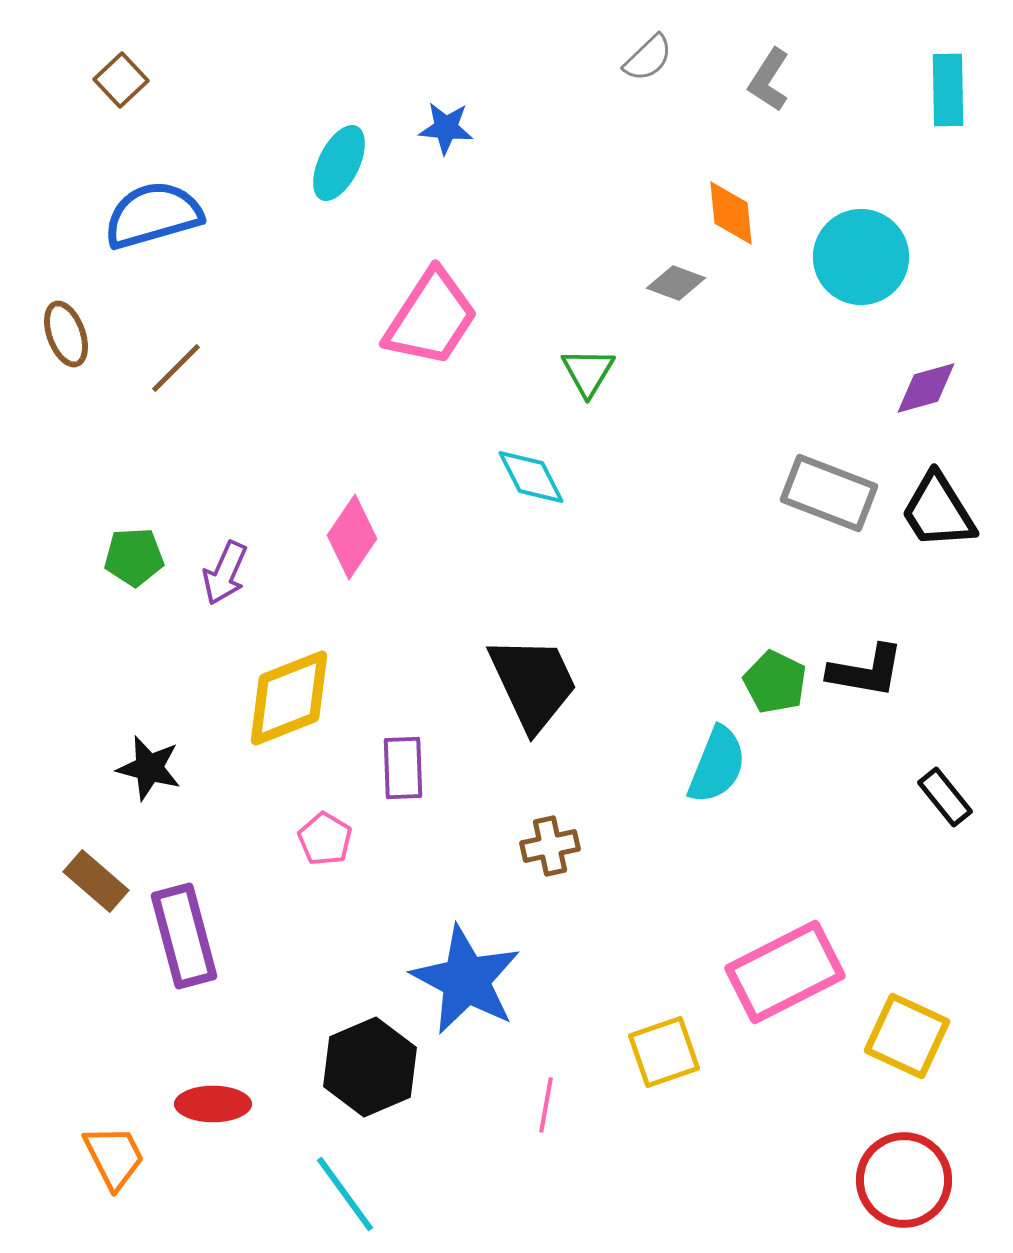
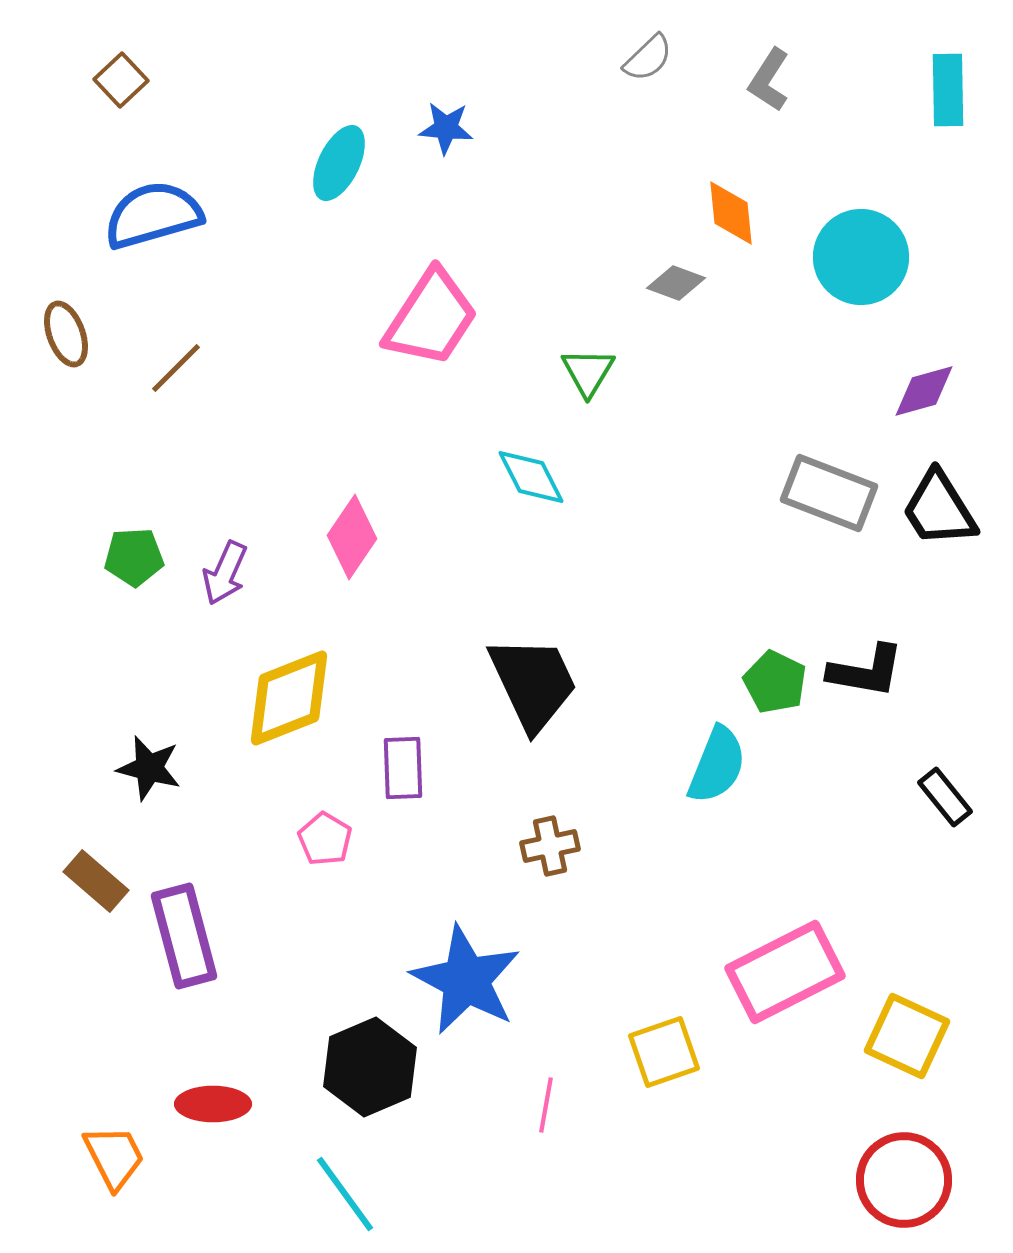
purple diamond at (926, 388): moved 2 px left, 3 px down
black trapezoid at (938, 511): moved 1 px right, 2 px up
